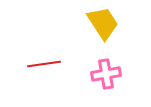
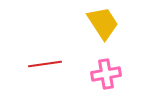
red line: moved 1 px right
